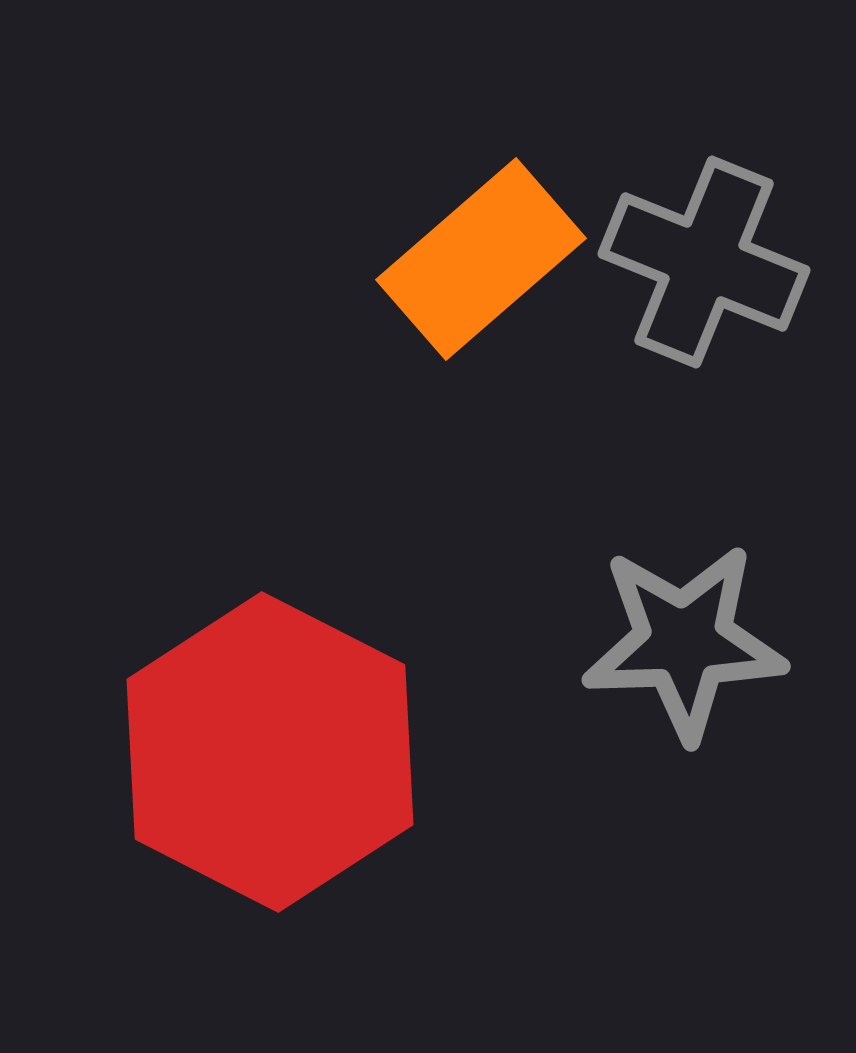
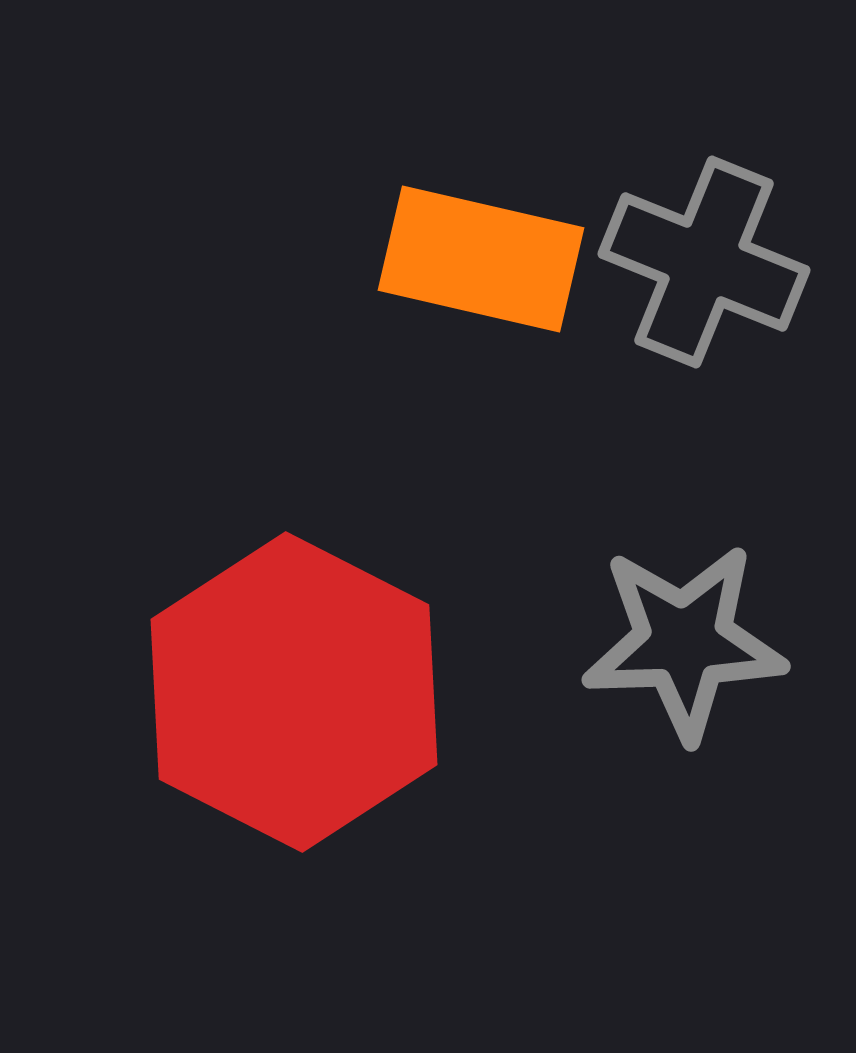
orange rectangle: rotated 54 degrees clockwise
red hexagon: moved 24 px right, 60 px up
